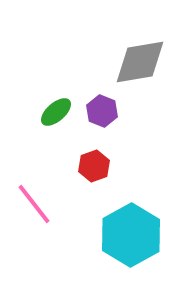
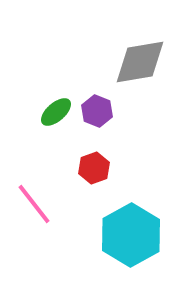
purple hexagon: moved 5 px left
red hexagon: moved 2 px down
